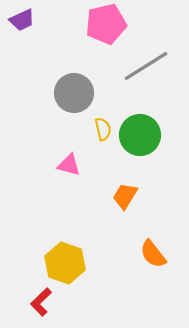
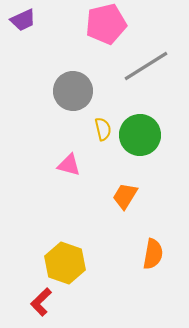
purple trapezoid: moved 1 px right
gray circle: moved 1 px left, 2 px up
orange semicircle: rotated 132 degrees counterclockwise
